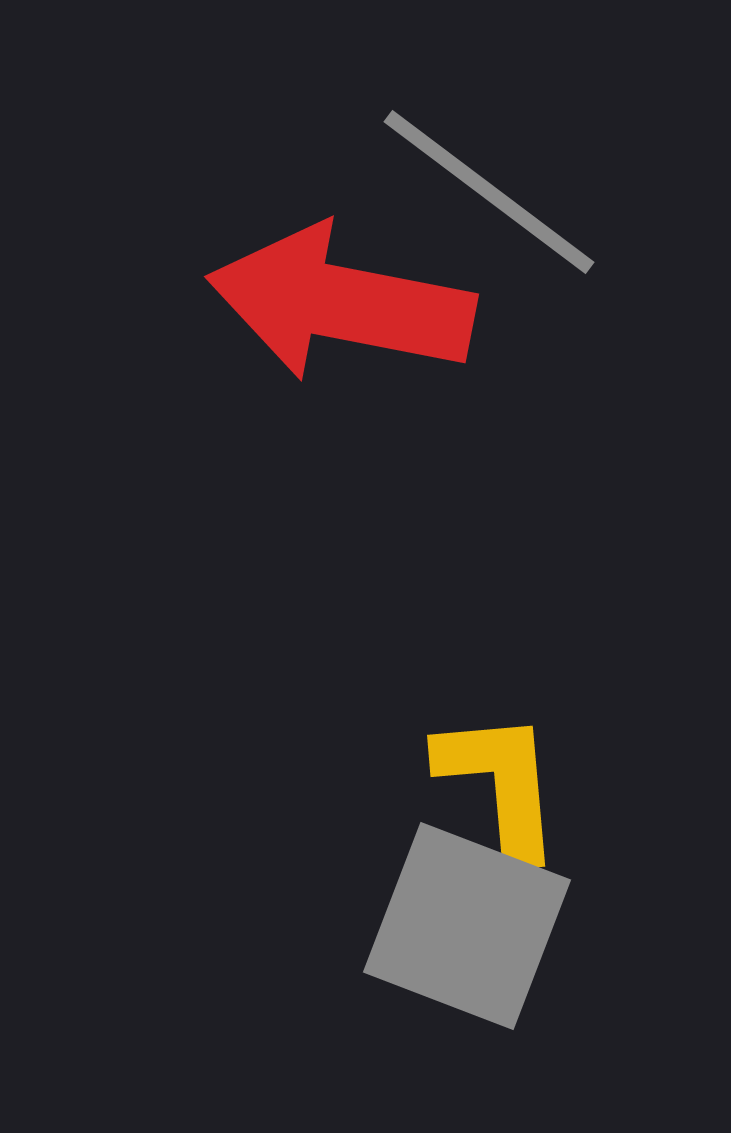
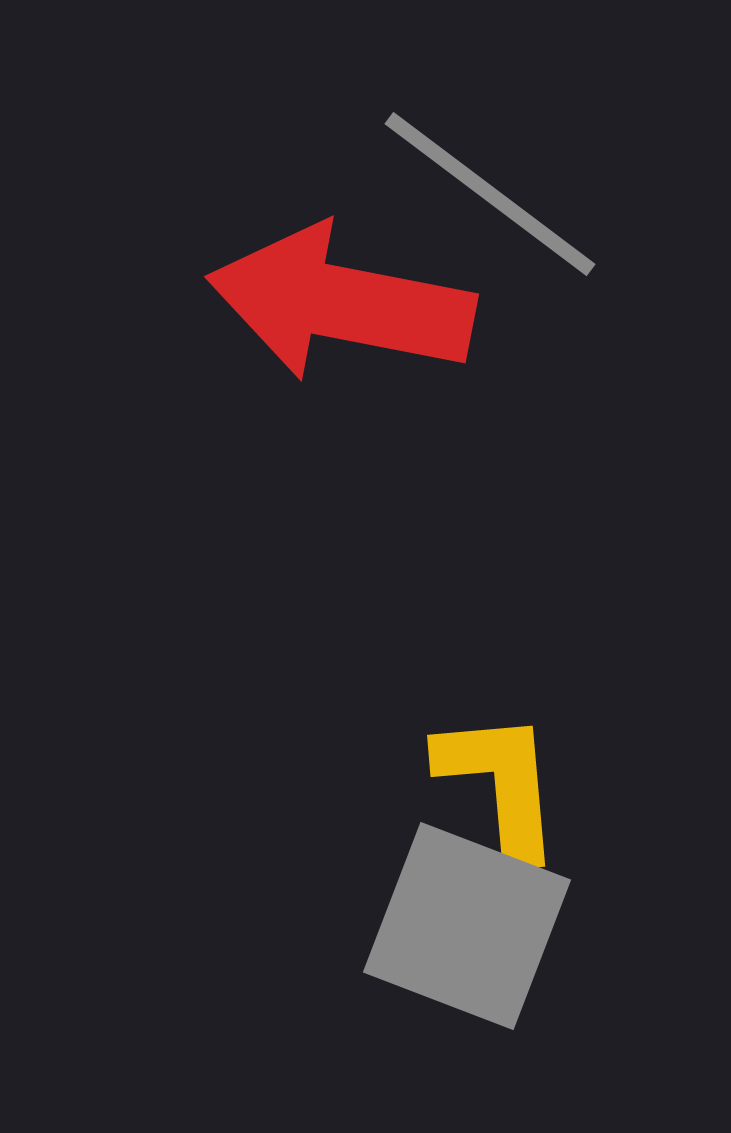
gray line: moved 1 px right, 2 px down
